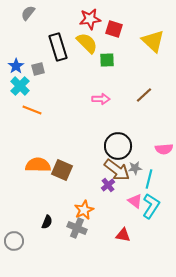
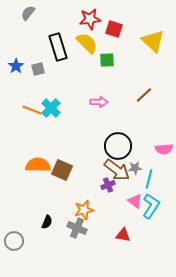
cyan cross: moved 31 px right, 22 px down
pink arrow: moved 2 px left, 3 px down
purple cross: rotated 16 degrees clockwise
orange star: rotated 12 degrees clockwise
